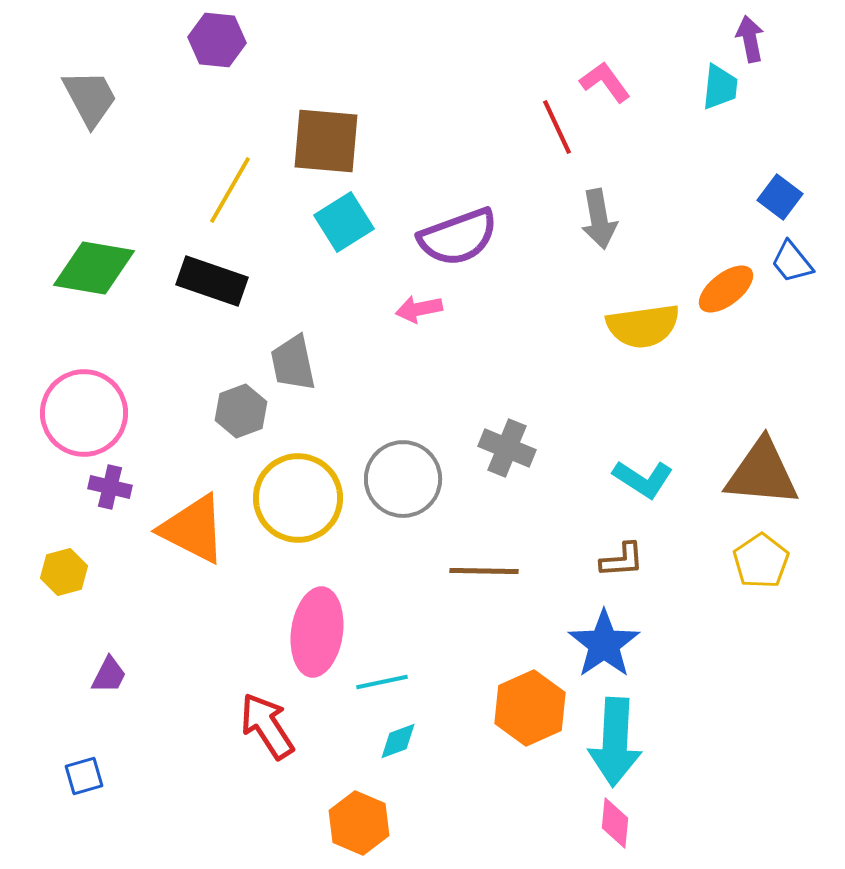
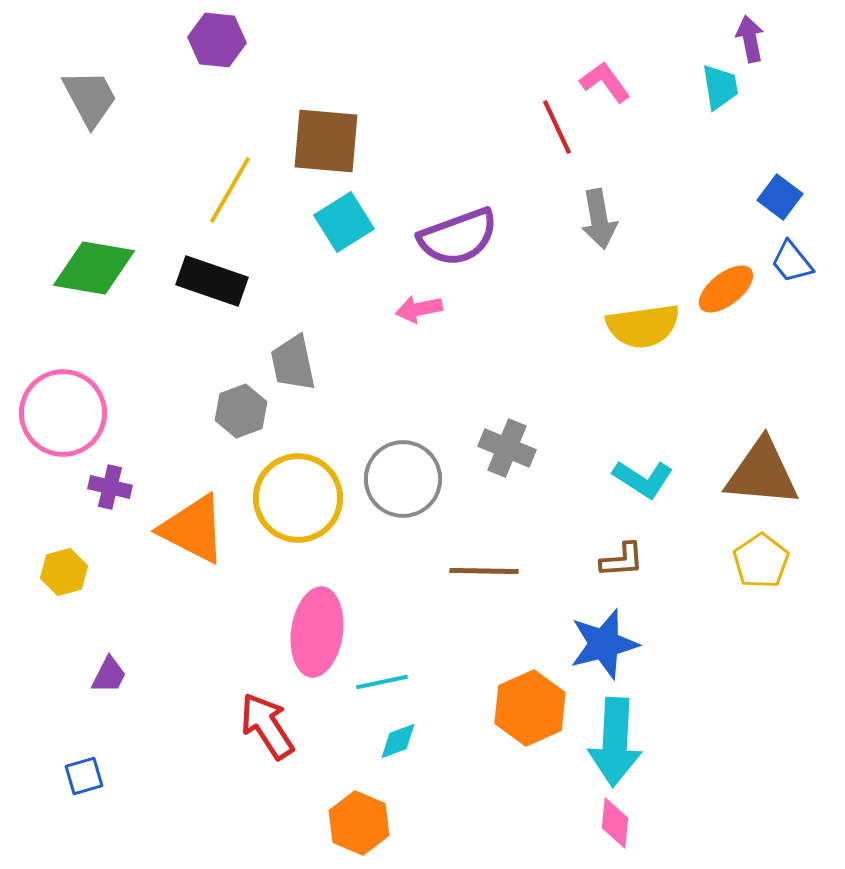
cyan trapezoid at (720, 87): rotated 15 degrees counterclockwise
pink circle at (84, 413): moved 21 px left
blue star at (604, 644): rotated 20 degrees clockwise
